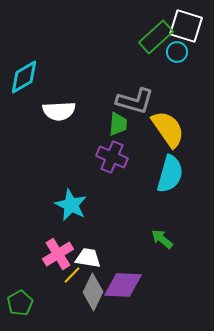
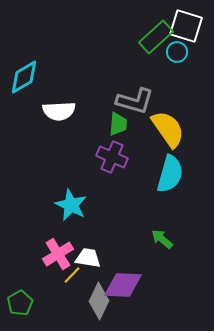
gray diamond: moved 6 px right, 9 px down
